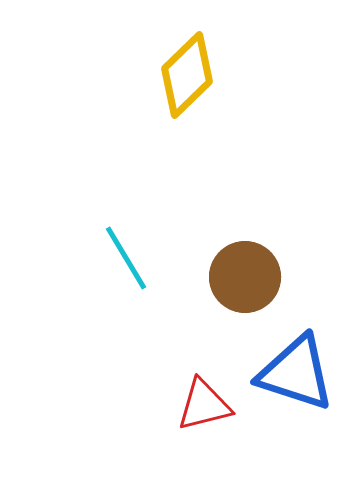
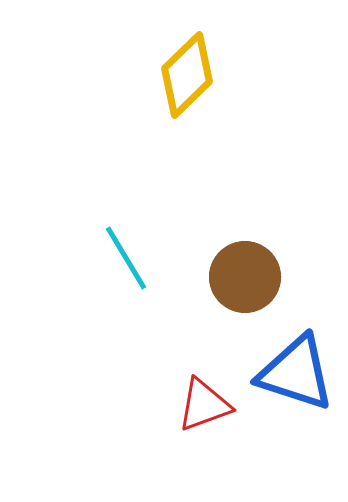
red triangle: rotated 6 degrees counterclockwise
